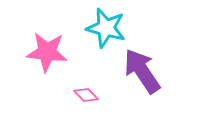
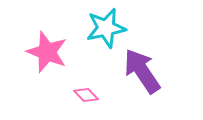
cyan star: rotated 27 degrees counterclockwise
pink star: rotated 15 degrees clockwise
